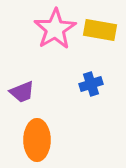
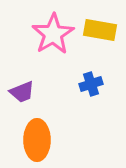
pink star: moved 2 px left, 5 px down
